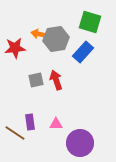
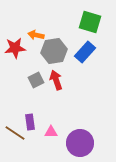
orange arrow: moved 3 px left, 1 px down
gray hexagon: moved 2 px left, 12 px down
blue rectangle: moved 2 px right
gray square: rotated 14 degrees counterclockwise
pink triangle: moved 5 px left, 8 px down
